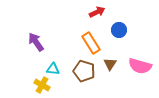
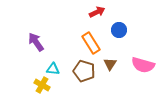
pink semicircle: moved 3 px right, 1 px up
